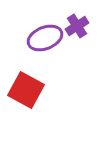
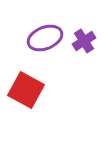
purple cross: moved 7 px right, 15 px down
